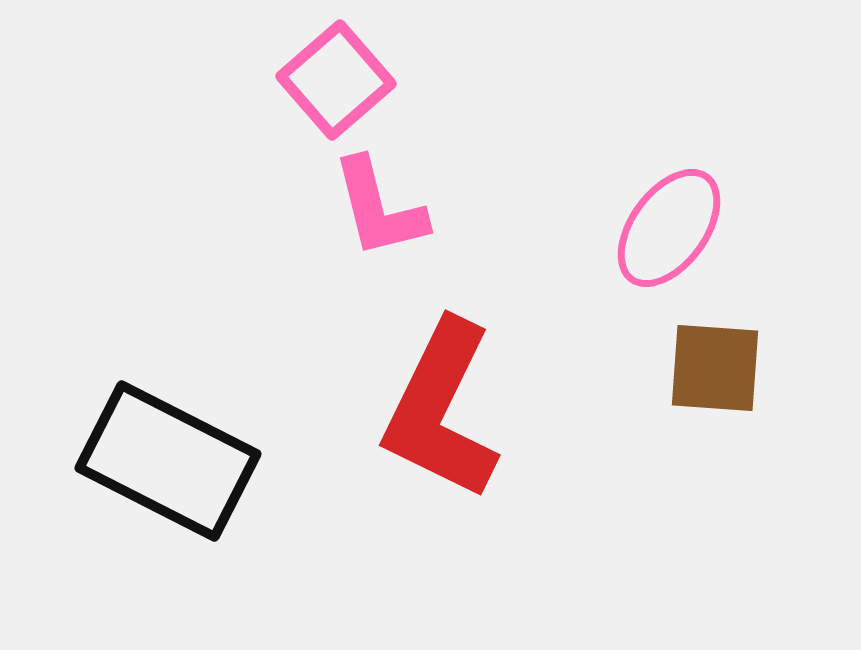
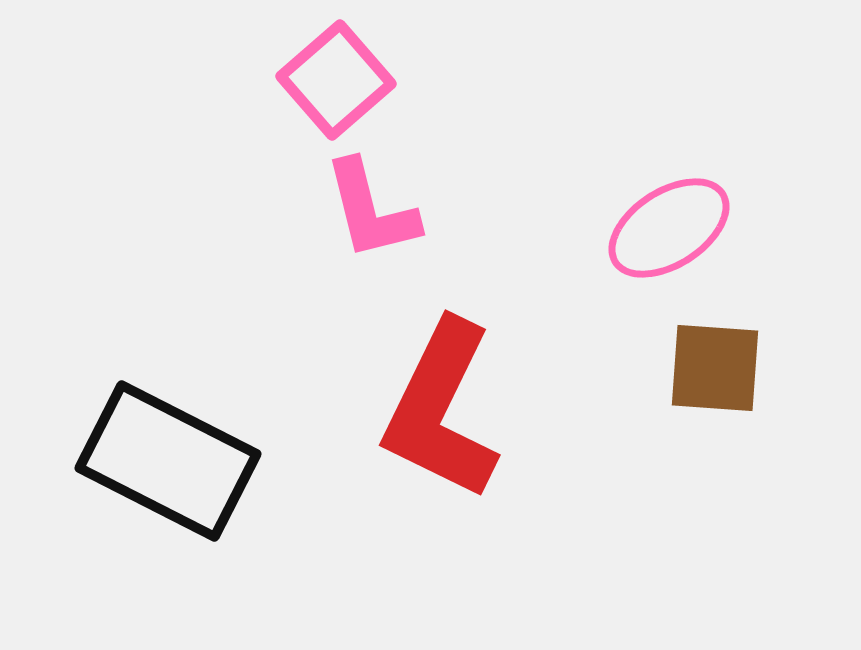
pink L-shape: moved 8 px left, 2 px down
pink ellipse: rotated 21 degrees clockwise
